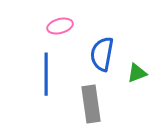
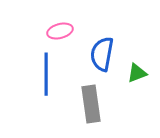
pink ellipse: moved 5 px down
